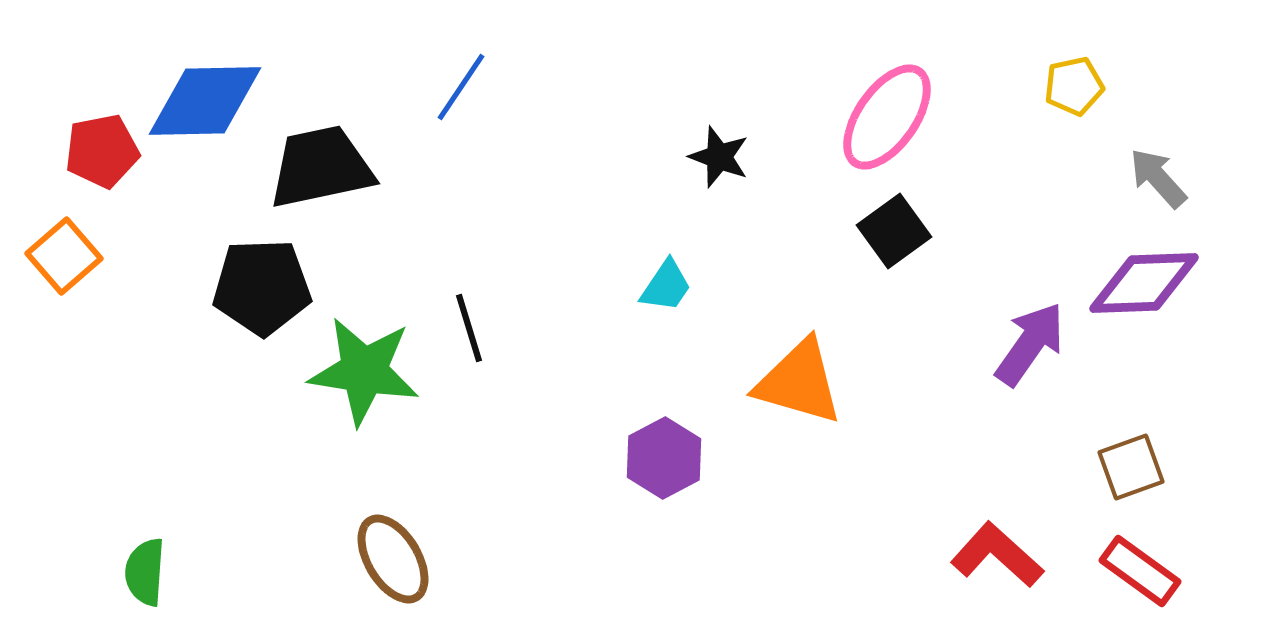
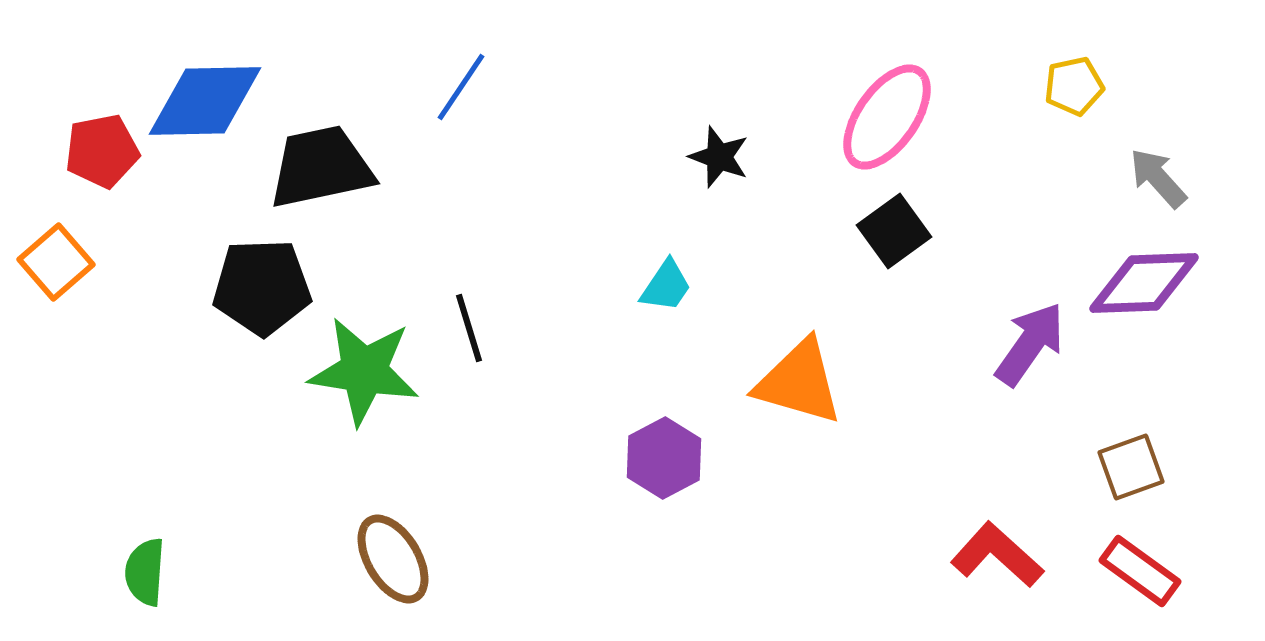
orange square: moved 8 px left, 6 px down
